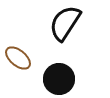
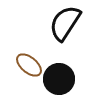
brown ellipse: moved 11 px right, 7 px down
